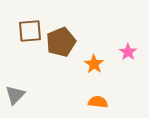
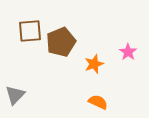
orange star: rotated 18 degrees clockwise
orange semicircle: rotated 18 degrees clockwise
